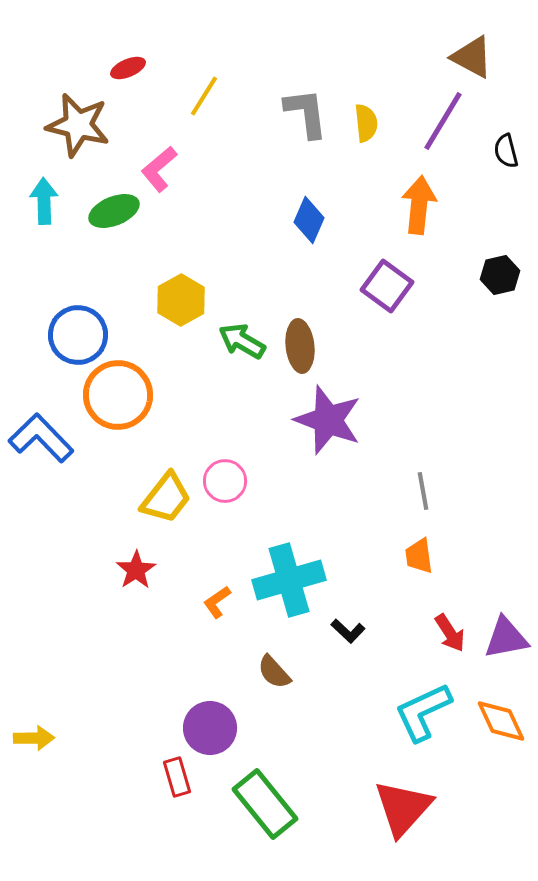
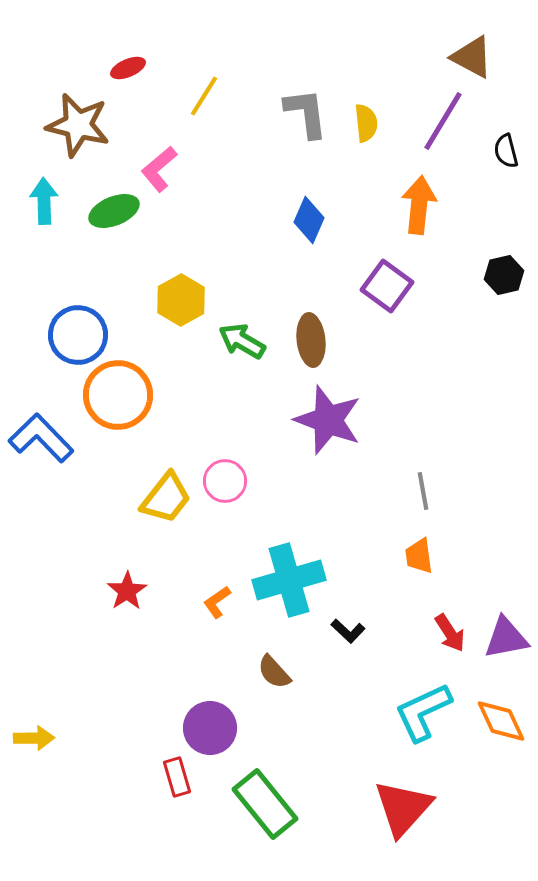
black hexagon: moved 4 px right
brown ellipse: moved 11 px right, 6 px up
red star: moved 9 px left, 21 px down
